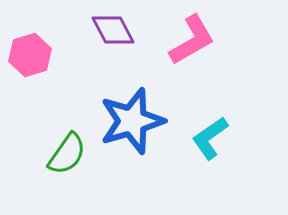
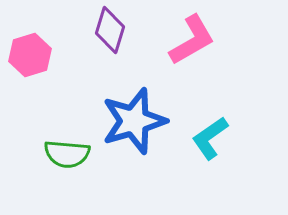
purple diamond: moved 3 px left; rotated 45 degrees clockwise
blue star: moved 2 px right
green semicircle: rotated 60 degrees clockwise
